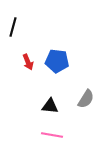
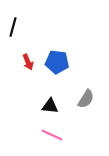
blue pentagon: moved 1 px down
pink line: rotated 15 degrees clockwise
